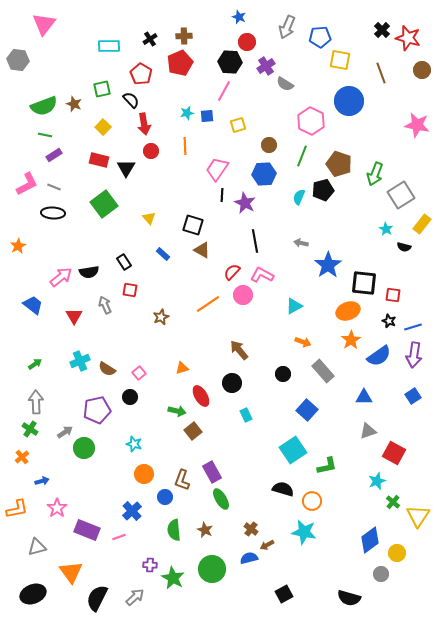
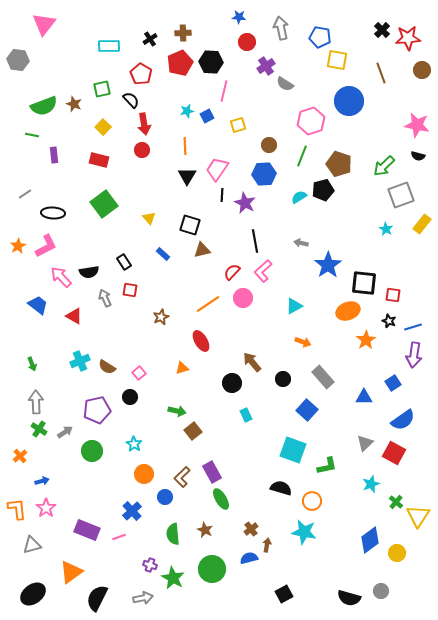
blue star at (239, 17): rotated 16 degrees counterclockwise
gray arrow at (287, 27): moved 6 px left, 1 px down; rotated 145 degrees clockwise
brown cross at (184, 36): moved 1 px left, 3 px up
blue pentagon at (320, 37): rotated 15 degrees clockwise
red star at (408, 38): rotated 20 degrees counterclockwise
yellow square at (340, 60): moved 3 px left
black hexagon at (230, 62): moved 19 px left
pink line at (224, 91): rotated 15 degrees counterclockwise
cyan star at (187, 113): moved 2 px up
blue square at (207, 116): rotated 24 degrees counterclockwise
pink hexagon at (311, 121): rotated 16 degrees clockwise
green line at (45, 135): moved 13 px left
red circle at (151, 151): moved 9 px left, 1 px up
purple rectangle at (54, 155): rotated 63 degrees counterclockwise
black triangle at (126, 168): moved 61 px right, 8 px down
green arrow at (375, 174): moved 9 px right, 8 px up; rotated 25 degrees clockwise
pink L-shape at (27, 184): moved 19 px right, 62 px down
gray line at (54, 187): moved 29 px left, 7 px down; rotated 56 degrees counterclockwise
gray square at (401, 195): rotated 12 degrees clockwise
cyan semicircle at (299, 197): rotated 35 degrees clockwise
black square at (193, 225): moved 3 px left
black semicircle at (404, 247): moved 14 px right, 91 px up
brown triangle at (202, 250): rotated 42 degrees counterclockwise
pink L-shape at (262, 275): moved 1 px right, 4 px up; rotated 70 degrees counterclockwise
pink arrow at (61, 277): rotated 95 degrees counterclockwise
pink circle at (243, 295): moved 3 px down
blue trapezoid at (33, 305): moved 5 px right
gray arrow at (105, 305): moved 7 px up
red triangle at (74, 316): rotated 30 degrees counterclockwise
orange star at (351, 340): moved 15 px right
brown arrow at (239, 350): moved 13 px right, 12 px down
blue semicircle at (379, 356): moved 24 px right, 64 px down
green arrow at (35, 364): moved 3 px left; rotated 104 degrees clockwise
brown semicircle at (107, 369): moved 2 px up
gray rectangle at (323, 371): moved 6 px down
black circle at (283, 374): moved 5 px down
red ellipse at (201, 396): moved 55 px up
blue square at (413, 396): moved 20 px left, 13 px up
green cross at (30, 429): moved 9 px right
gray triangle at (368, 431): moved 3 px left, 12 px down; rotated 24 degrees counterclockwise
cyan star at (134, 444): rotated 14 degrees clockwise
green circle at (84, 448): moved 8 px right, 3 px down
cyan square at (293, 450): rotated 36 degrees counterclockwise
orange cross at (22, 457): moved 2 px left, 1 px up
brown L-shape at (182, 480): moved 3 px up; rotated 25 degrees clockwise
cyan star at (377, 481): moved 6 px left, 3 px down
black semicircle at (283, 489): moved 2 px left, 1 px up
green cross at (393, 502): moved 3 px right
pink star at (57, 508): moved 11 px left
orange L-shape at (17, 509): rotated 85 degrees counterclockwise
brown cross at (251, 529): rotated 16 degrees clockwise
green semicircle at (174, 530): moved 1 px left, 4 px down
brown arrow at (267, 545): rotated 128 degrees clockwise
gray triangle at (37, 547): moved 5 px left, 2 px up
purple cross at (150, 565): rotated 16 degrees clockwise
orange triangle at (71, 572): rotated 30 degrees clockwise
gray circle at (381, 574): moved 17 px down
black ellipse at (33, 594): rotated 15 degrees counterclockwise
gray arrow at (135, 597): moved 8 px right, 1 px down; rotated 30 degrees clockwise
